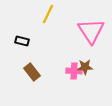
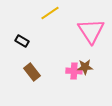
yellow line: moved 2 px right, 1 px up; rotated 30 degrees clockwise
black rectangle: rotated 16 degrees clockwise
